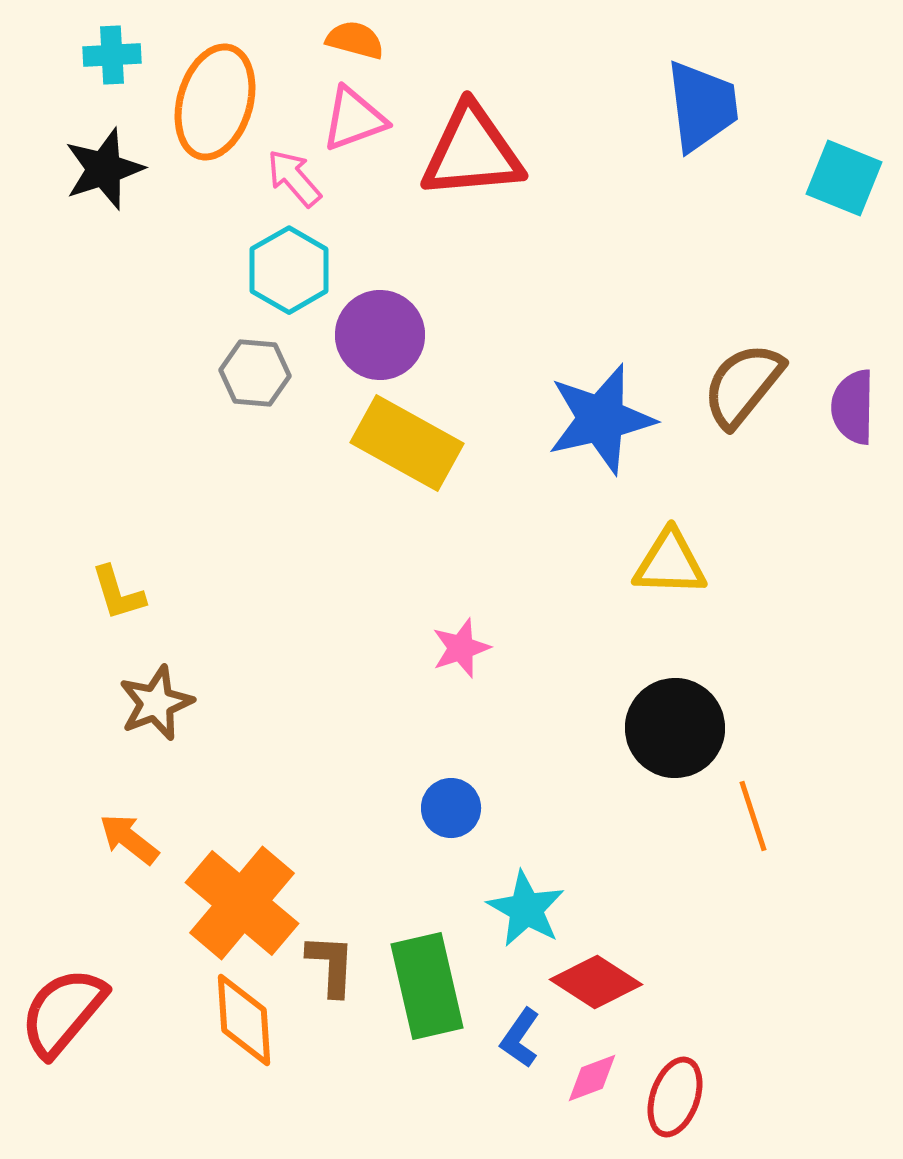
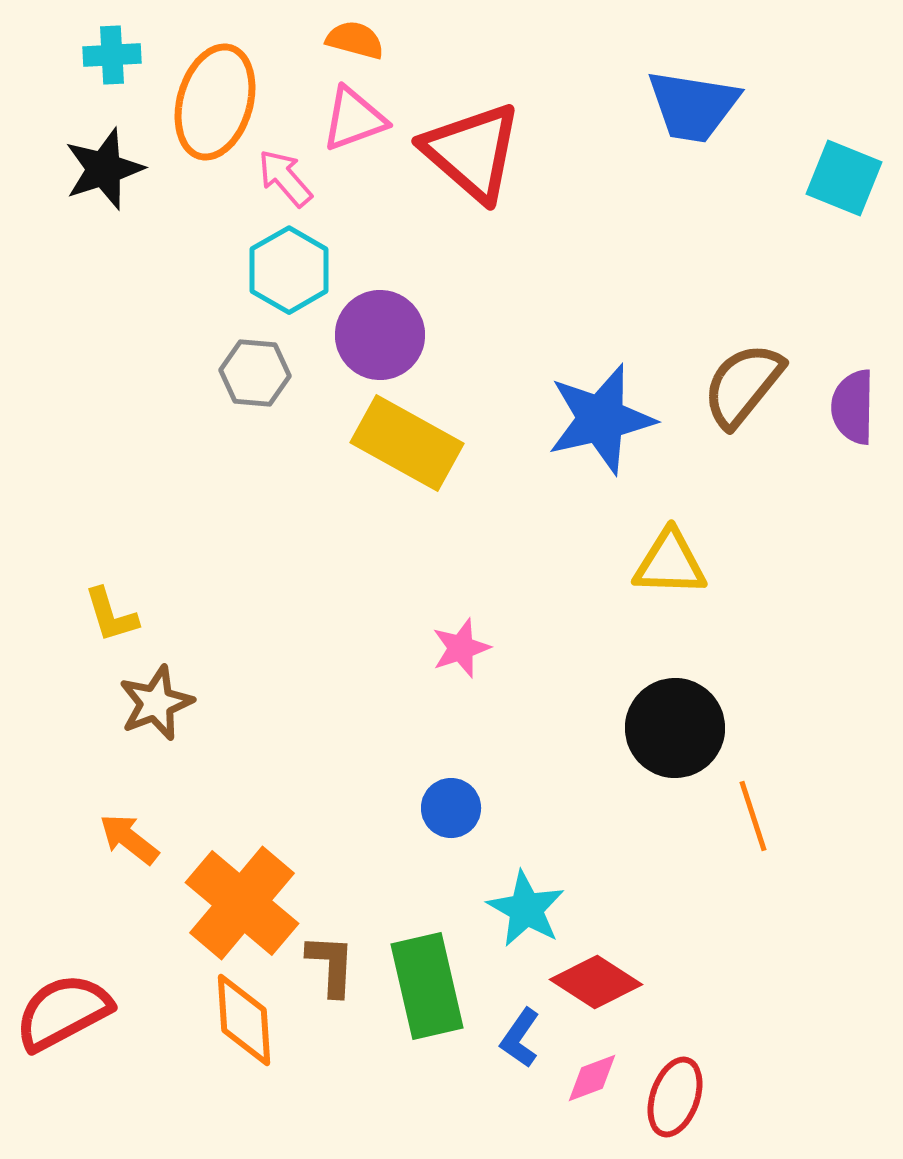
blue trapezoid: moved 9 px left; rotated 106 degrees clockwise
red triangle: rotated 46 degrees clockwise
pink arrow: moved 9 px left
yellow L-shape: moved 7 px left, 22 px down
red semicircle: rotated 22 degrees clockwise
